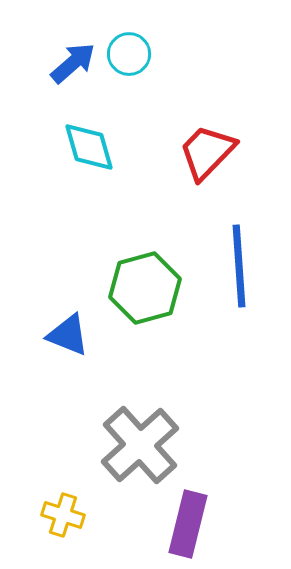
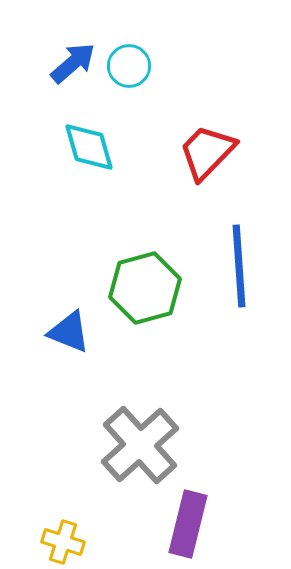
cyan circle: moved 12 px down
blue triangle: moved 1 px right, 3 px up
yellow cross: moved 27 px down
